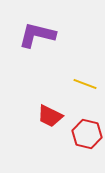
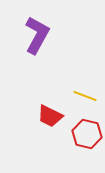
purple L-shape: rotated 105 degrees clockwise
yellow line: moved 12 px down
